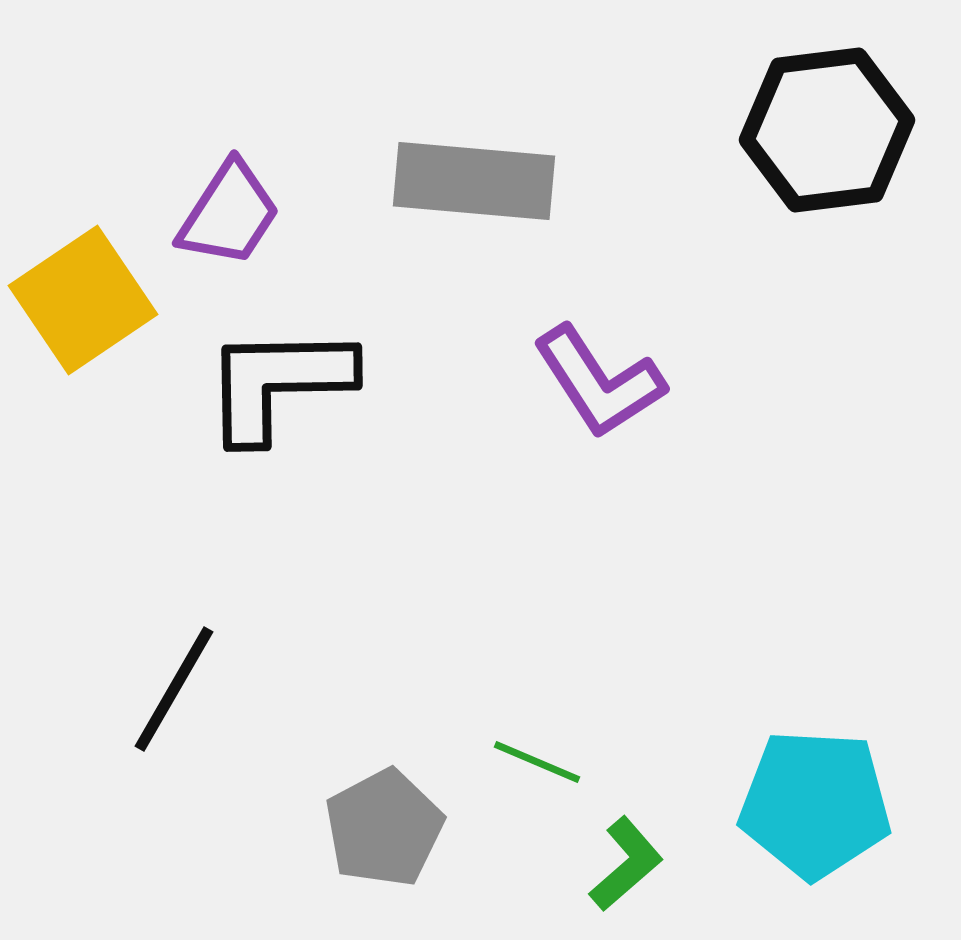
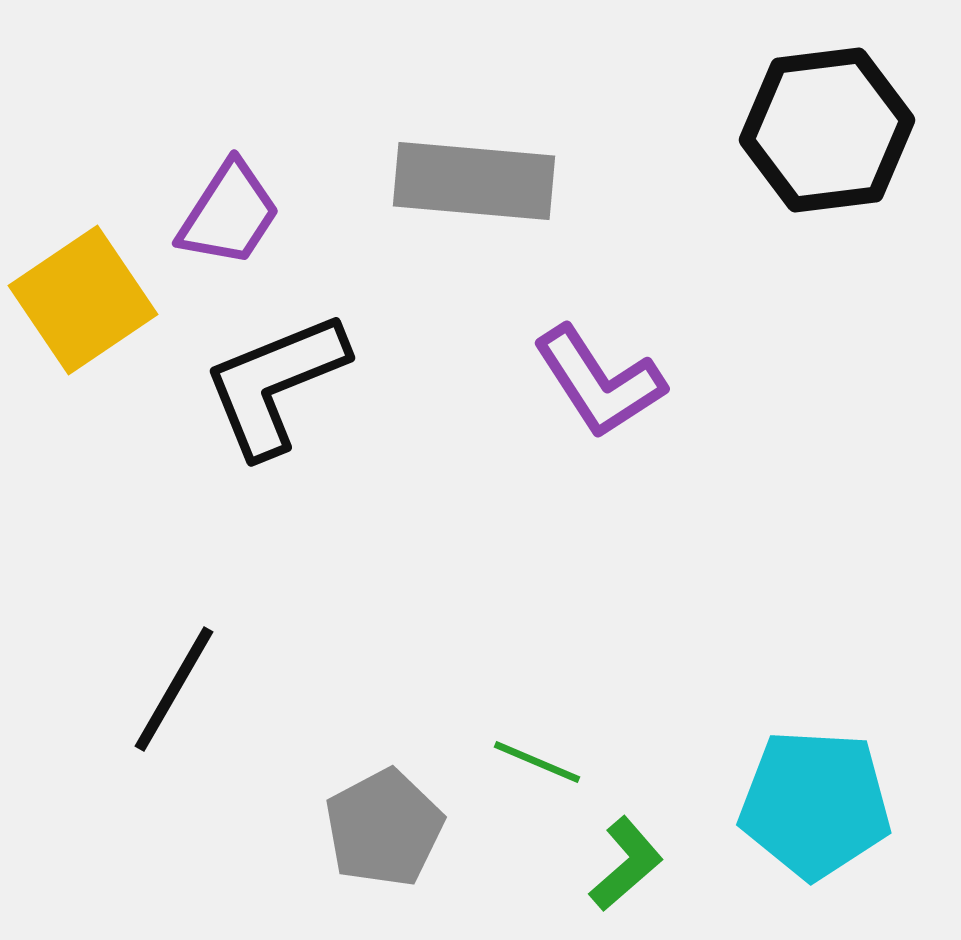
black L-shape: moved 3 px left, 1 px down; rotated 21 degrees counterclockwise
